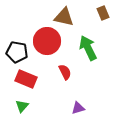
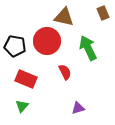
black pentagon: moved 2 px left, 6 px up
